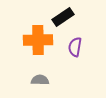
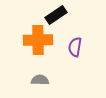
black rectangle: moved 7 px left, 2 px up
